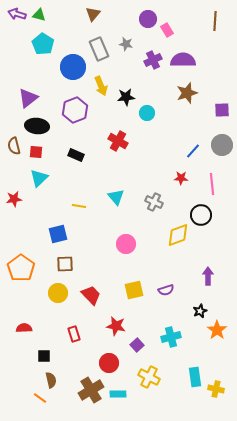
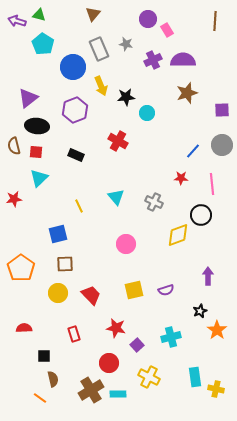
purple arrow at (17, 14): moved 7 px down
yellow line at (79, 206): rotated 56 degrees clockwise
red star at (116, 326): moved 2 px down
brown semicircle at (51, 380): moved 2 px right, 1 px up
